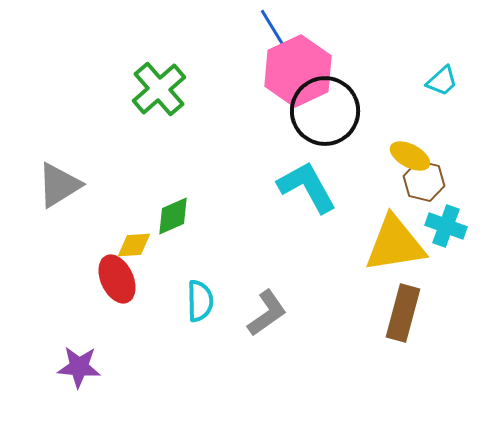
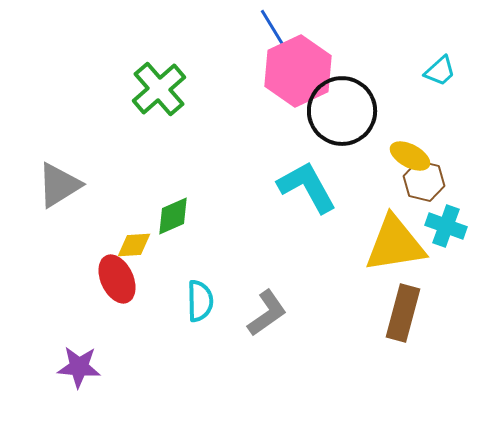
cyan trapezoid: moved 2 px left, 10 px up
black circle: moved 17 px right
